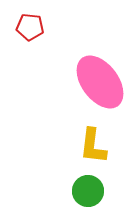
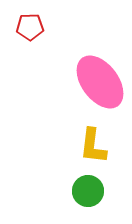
red pentagon: rotated 8 degrees counterclockwise
